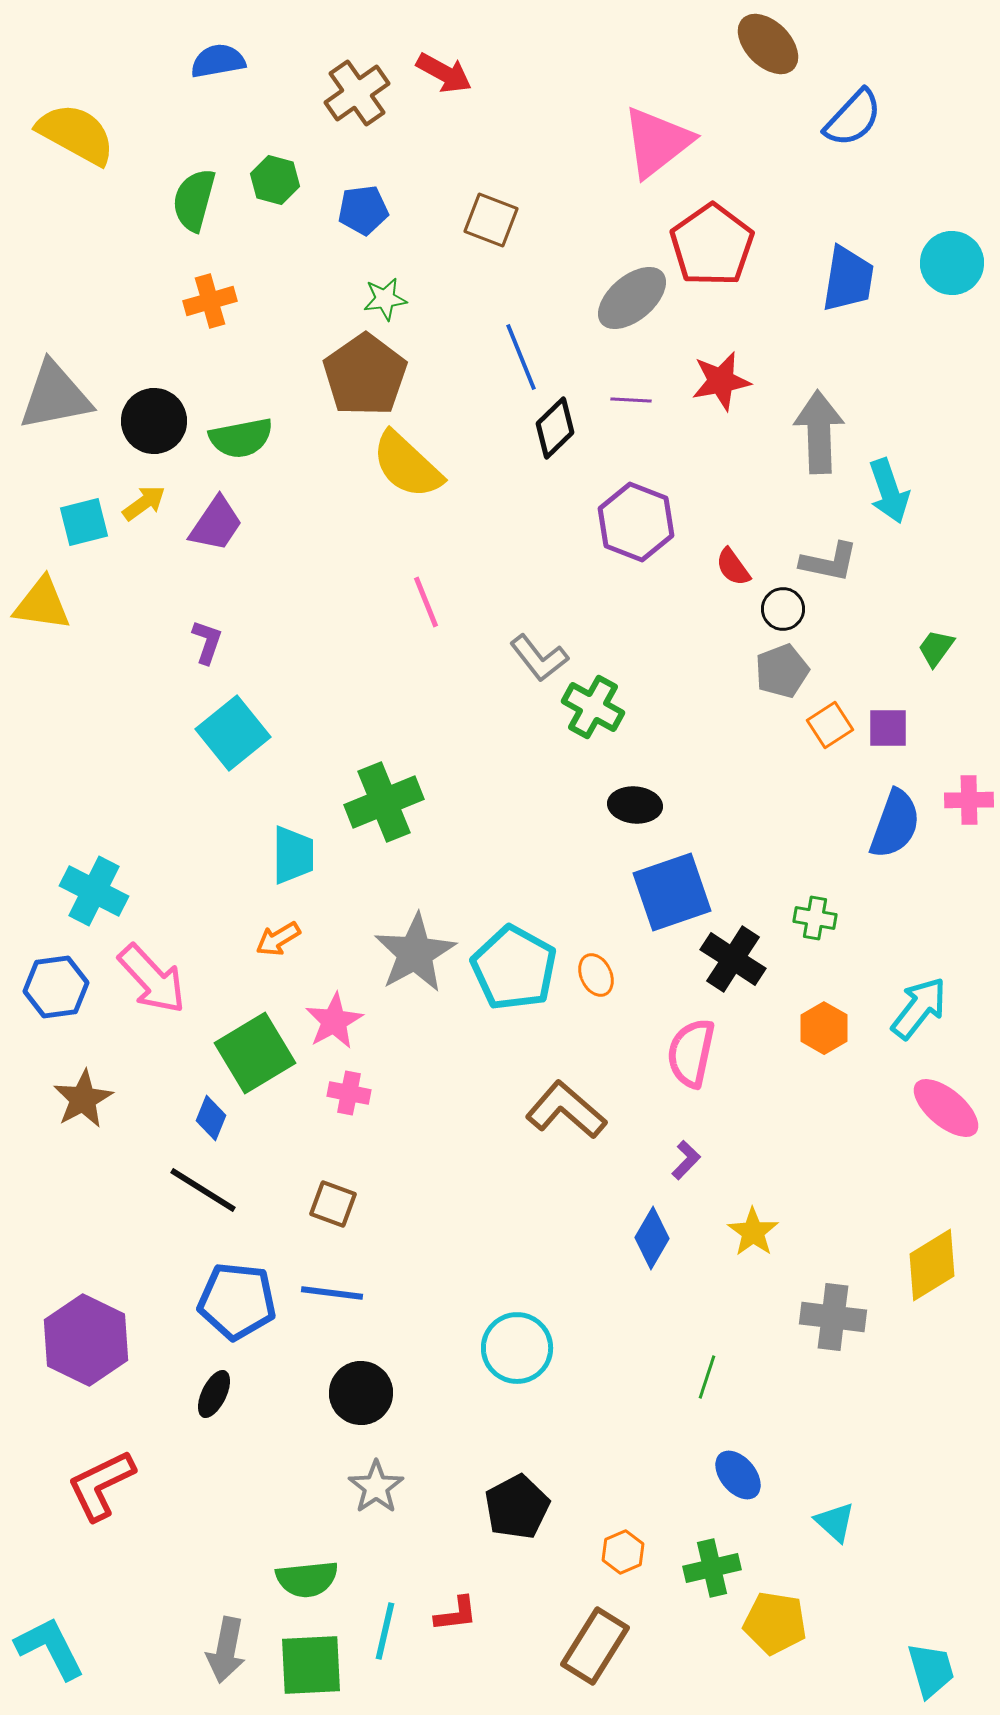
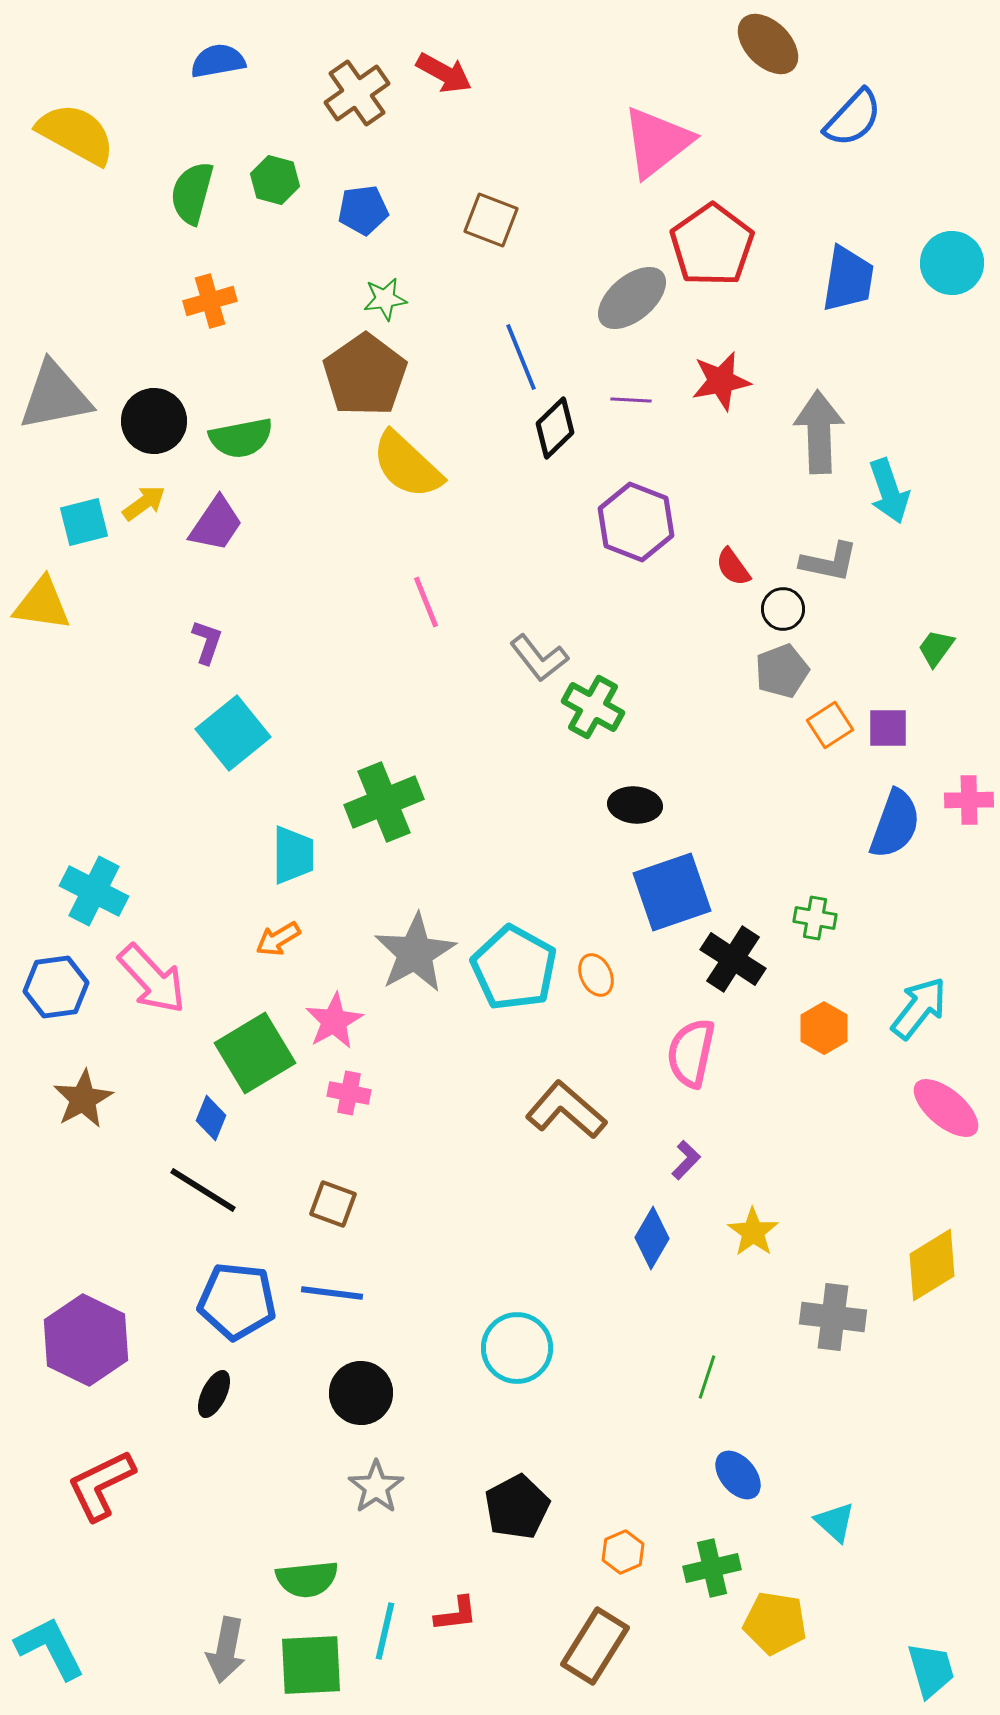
green semicircle at (194, 200): moved 2 px left, 7 px up
